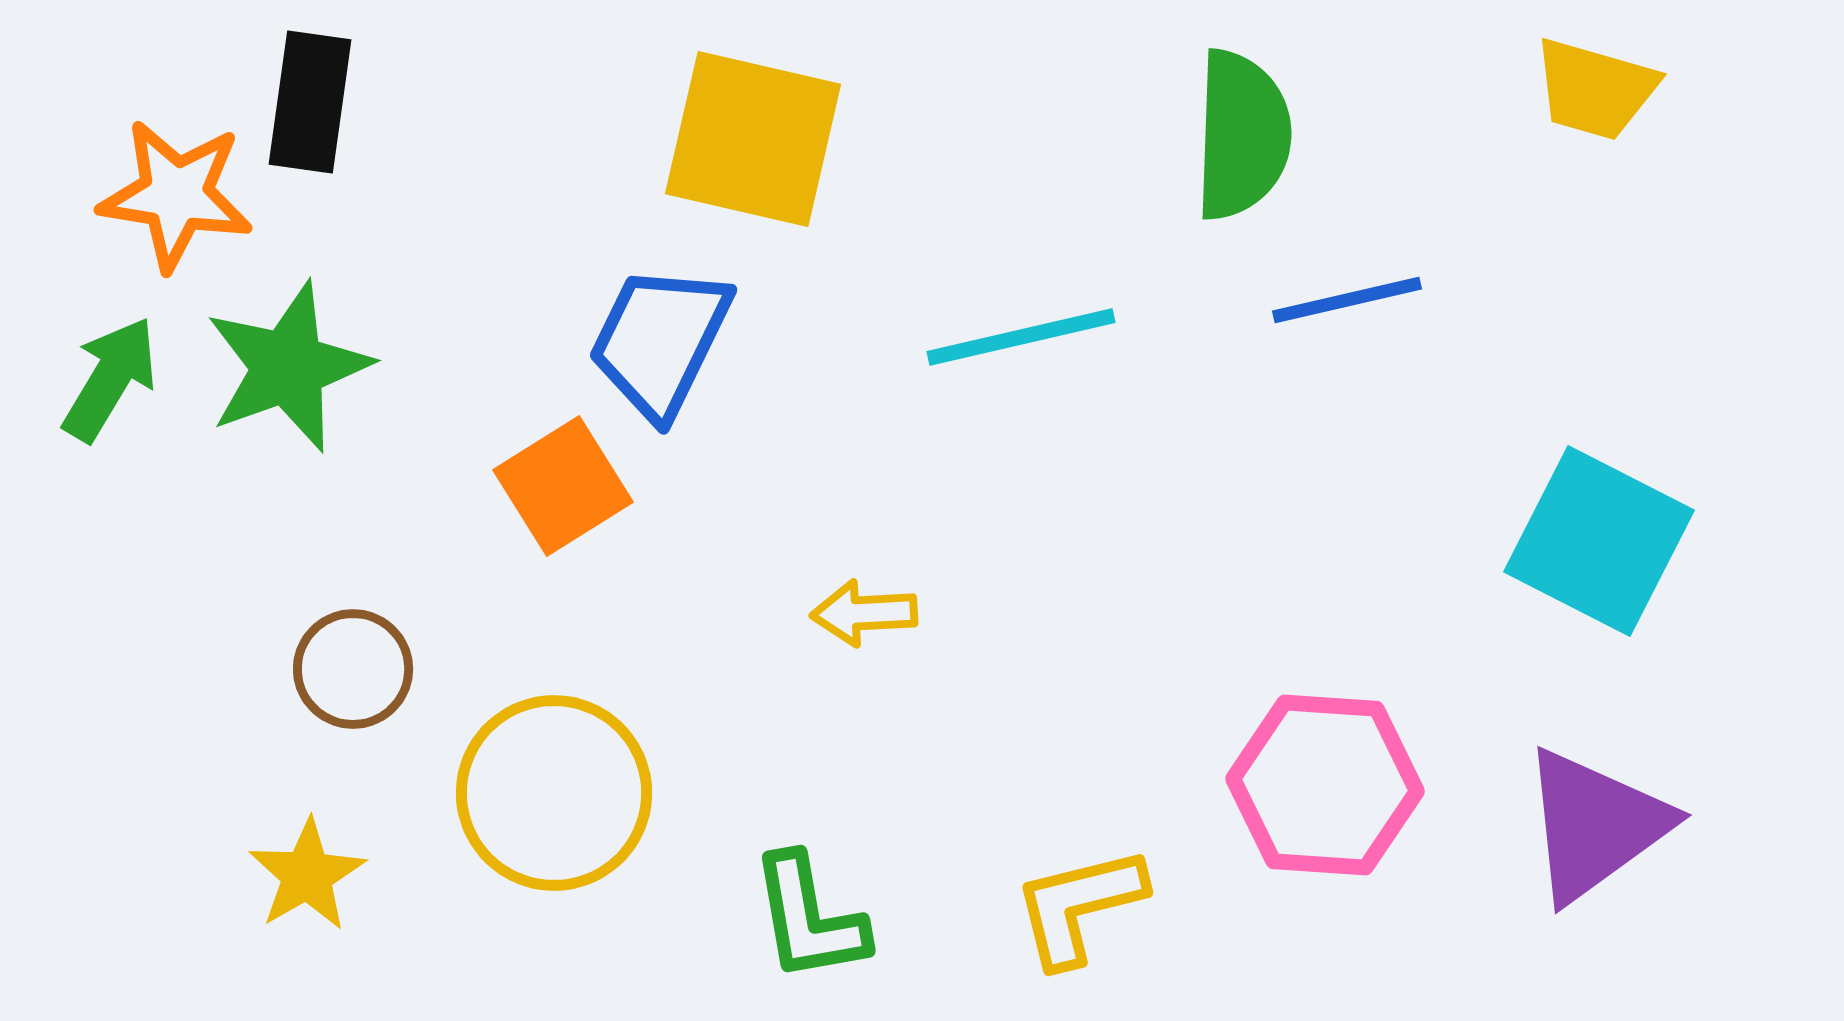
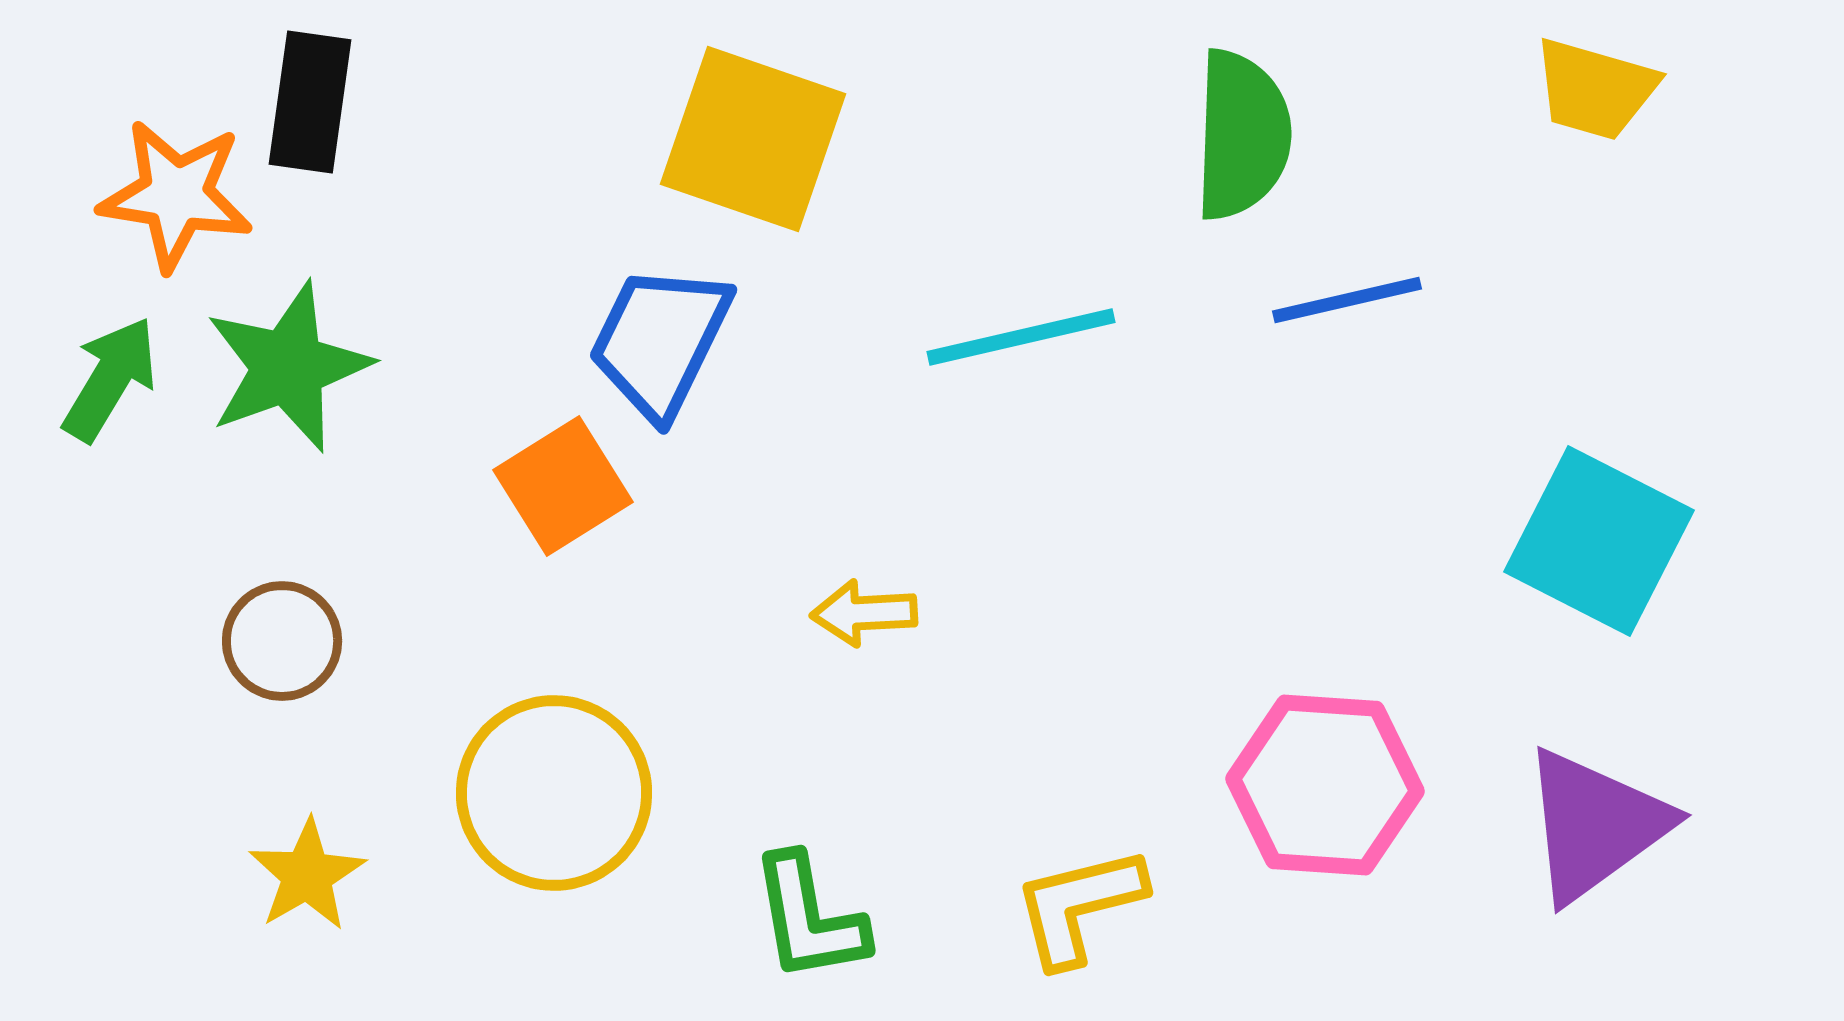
yellow square: rotated 6 degrees clockwise
brown circle: moved 71 px left, 28 px up
